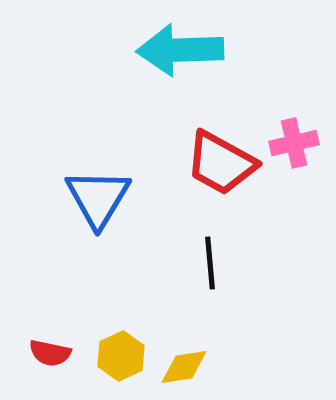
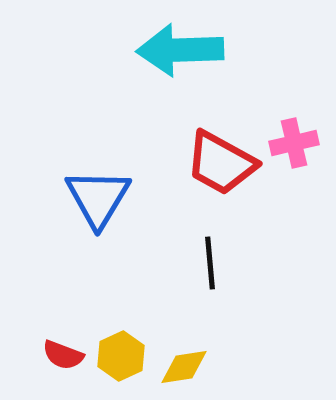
red semicircle: moved 13 px right, 2 px down; rotated 9 degrees clockwise
